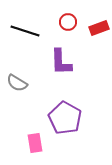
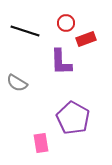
red circle: moved 2 px left, 1 px down
red rectangle: moved 13 px left, 11 px down
purple pentagon: moved 8 px right
pink rectangle: moved 6 px right
